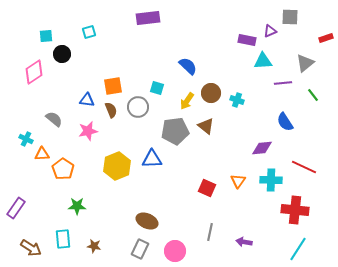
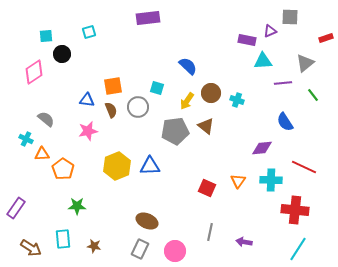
gray semicircle at (54, 119): moved 8 px left
blue triangle at (152, 159): moved 2 px left, 7 px down
